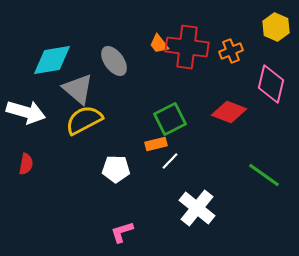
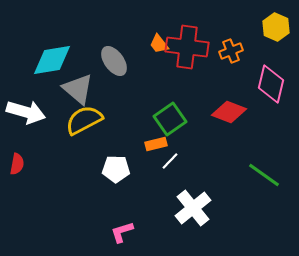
green square: rotated 8 degrees counterclockwise
red semicircle: moved 9 px left
white cross: moved 4 px left; rotated 12 degrees clockwise
